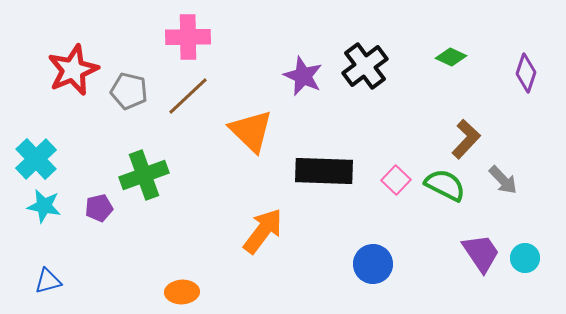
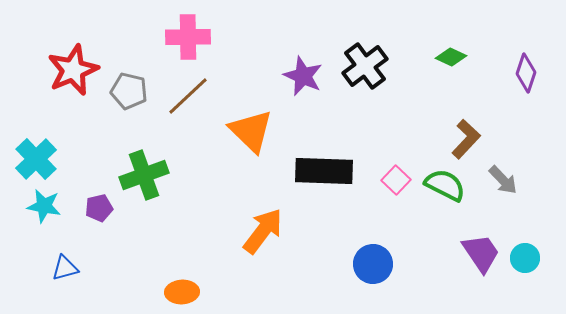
blue triangle: moved 17 px right, 13 px up
